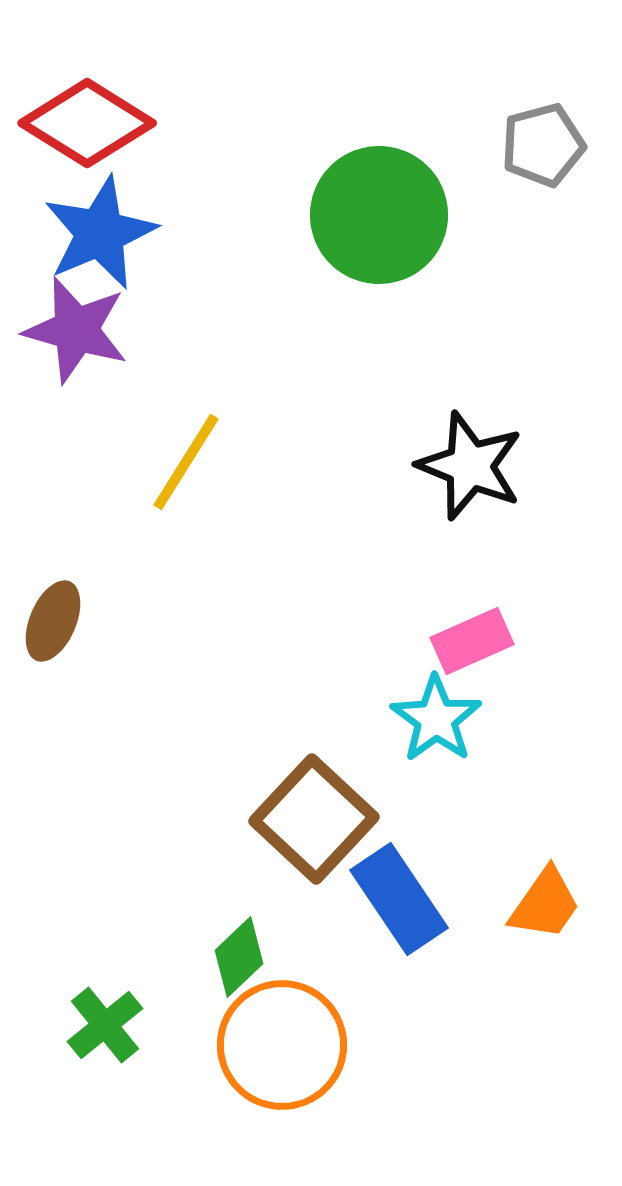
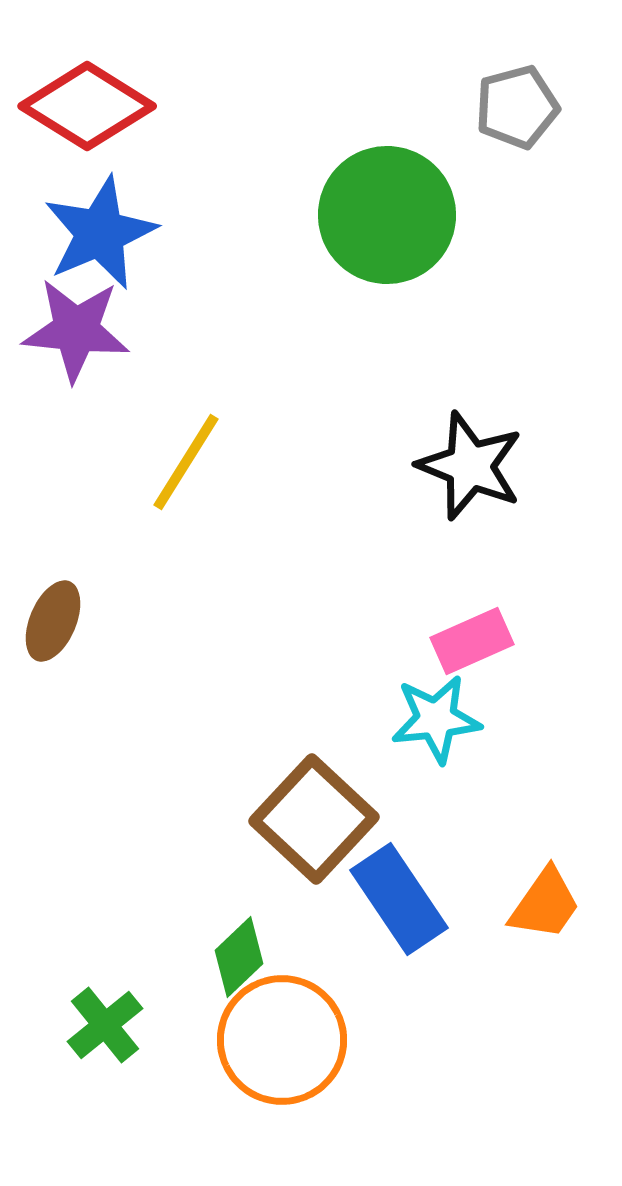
red diamond: moved 17 px up
gray pentagon: moved 26 px left, 38 px up
green circle: moved 8 px right
purple star: rotated 10 degrees counterclockwise
cyan star: rotated 30 degrees clockwise
orange circle: moved 5 px up
